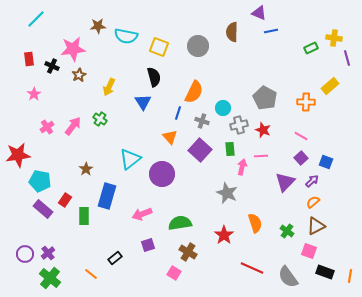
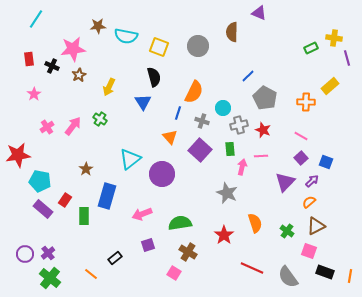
cyan line at (36, 19): rotated 12 degrees counterclockwise
blue line at (271, 31): moved 23 px left, 45 px down; rotated 32 degrees counterclockwise
orange semicircle at (313, 202): moved 4 px left
